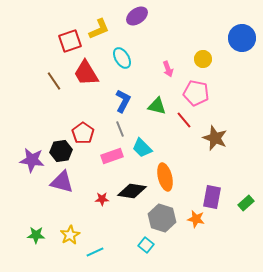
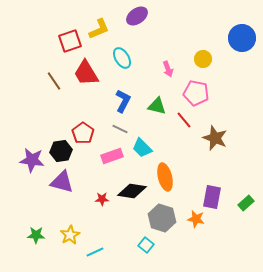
gray line: rotated 42 degrees counterclockwise
